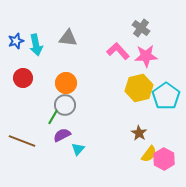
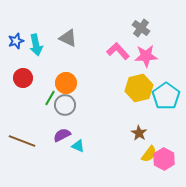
gray triangle: rotated 18 degrees clockwise
green line: moved 3 px left, 19 px up
cyan triangle: moved 3 px up; rotated 48 degrees counterclockwise
